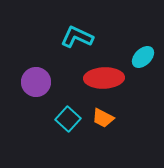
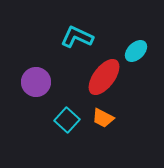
cyan ellipse: moved 7 px left, 6 px up
red ellipse: moved 1 px up; rotated 51 degrees counterclockwise
cyan square: moved 1 px left, 1 px down
